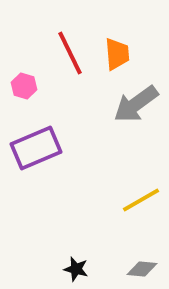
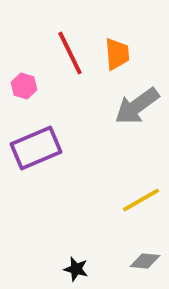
gray arrow: moved 1 px right, 2 px down
gray diamond: moved 3 px right, 8 px up
